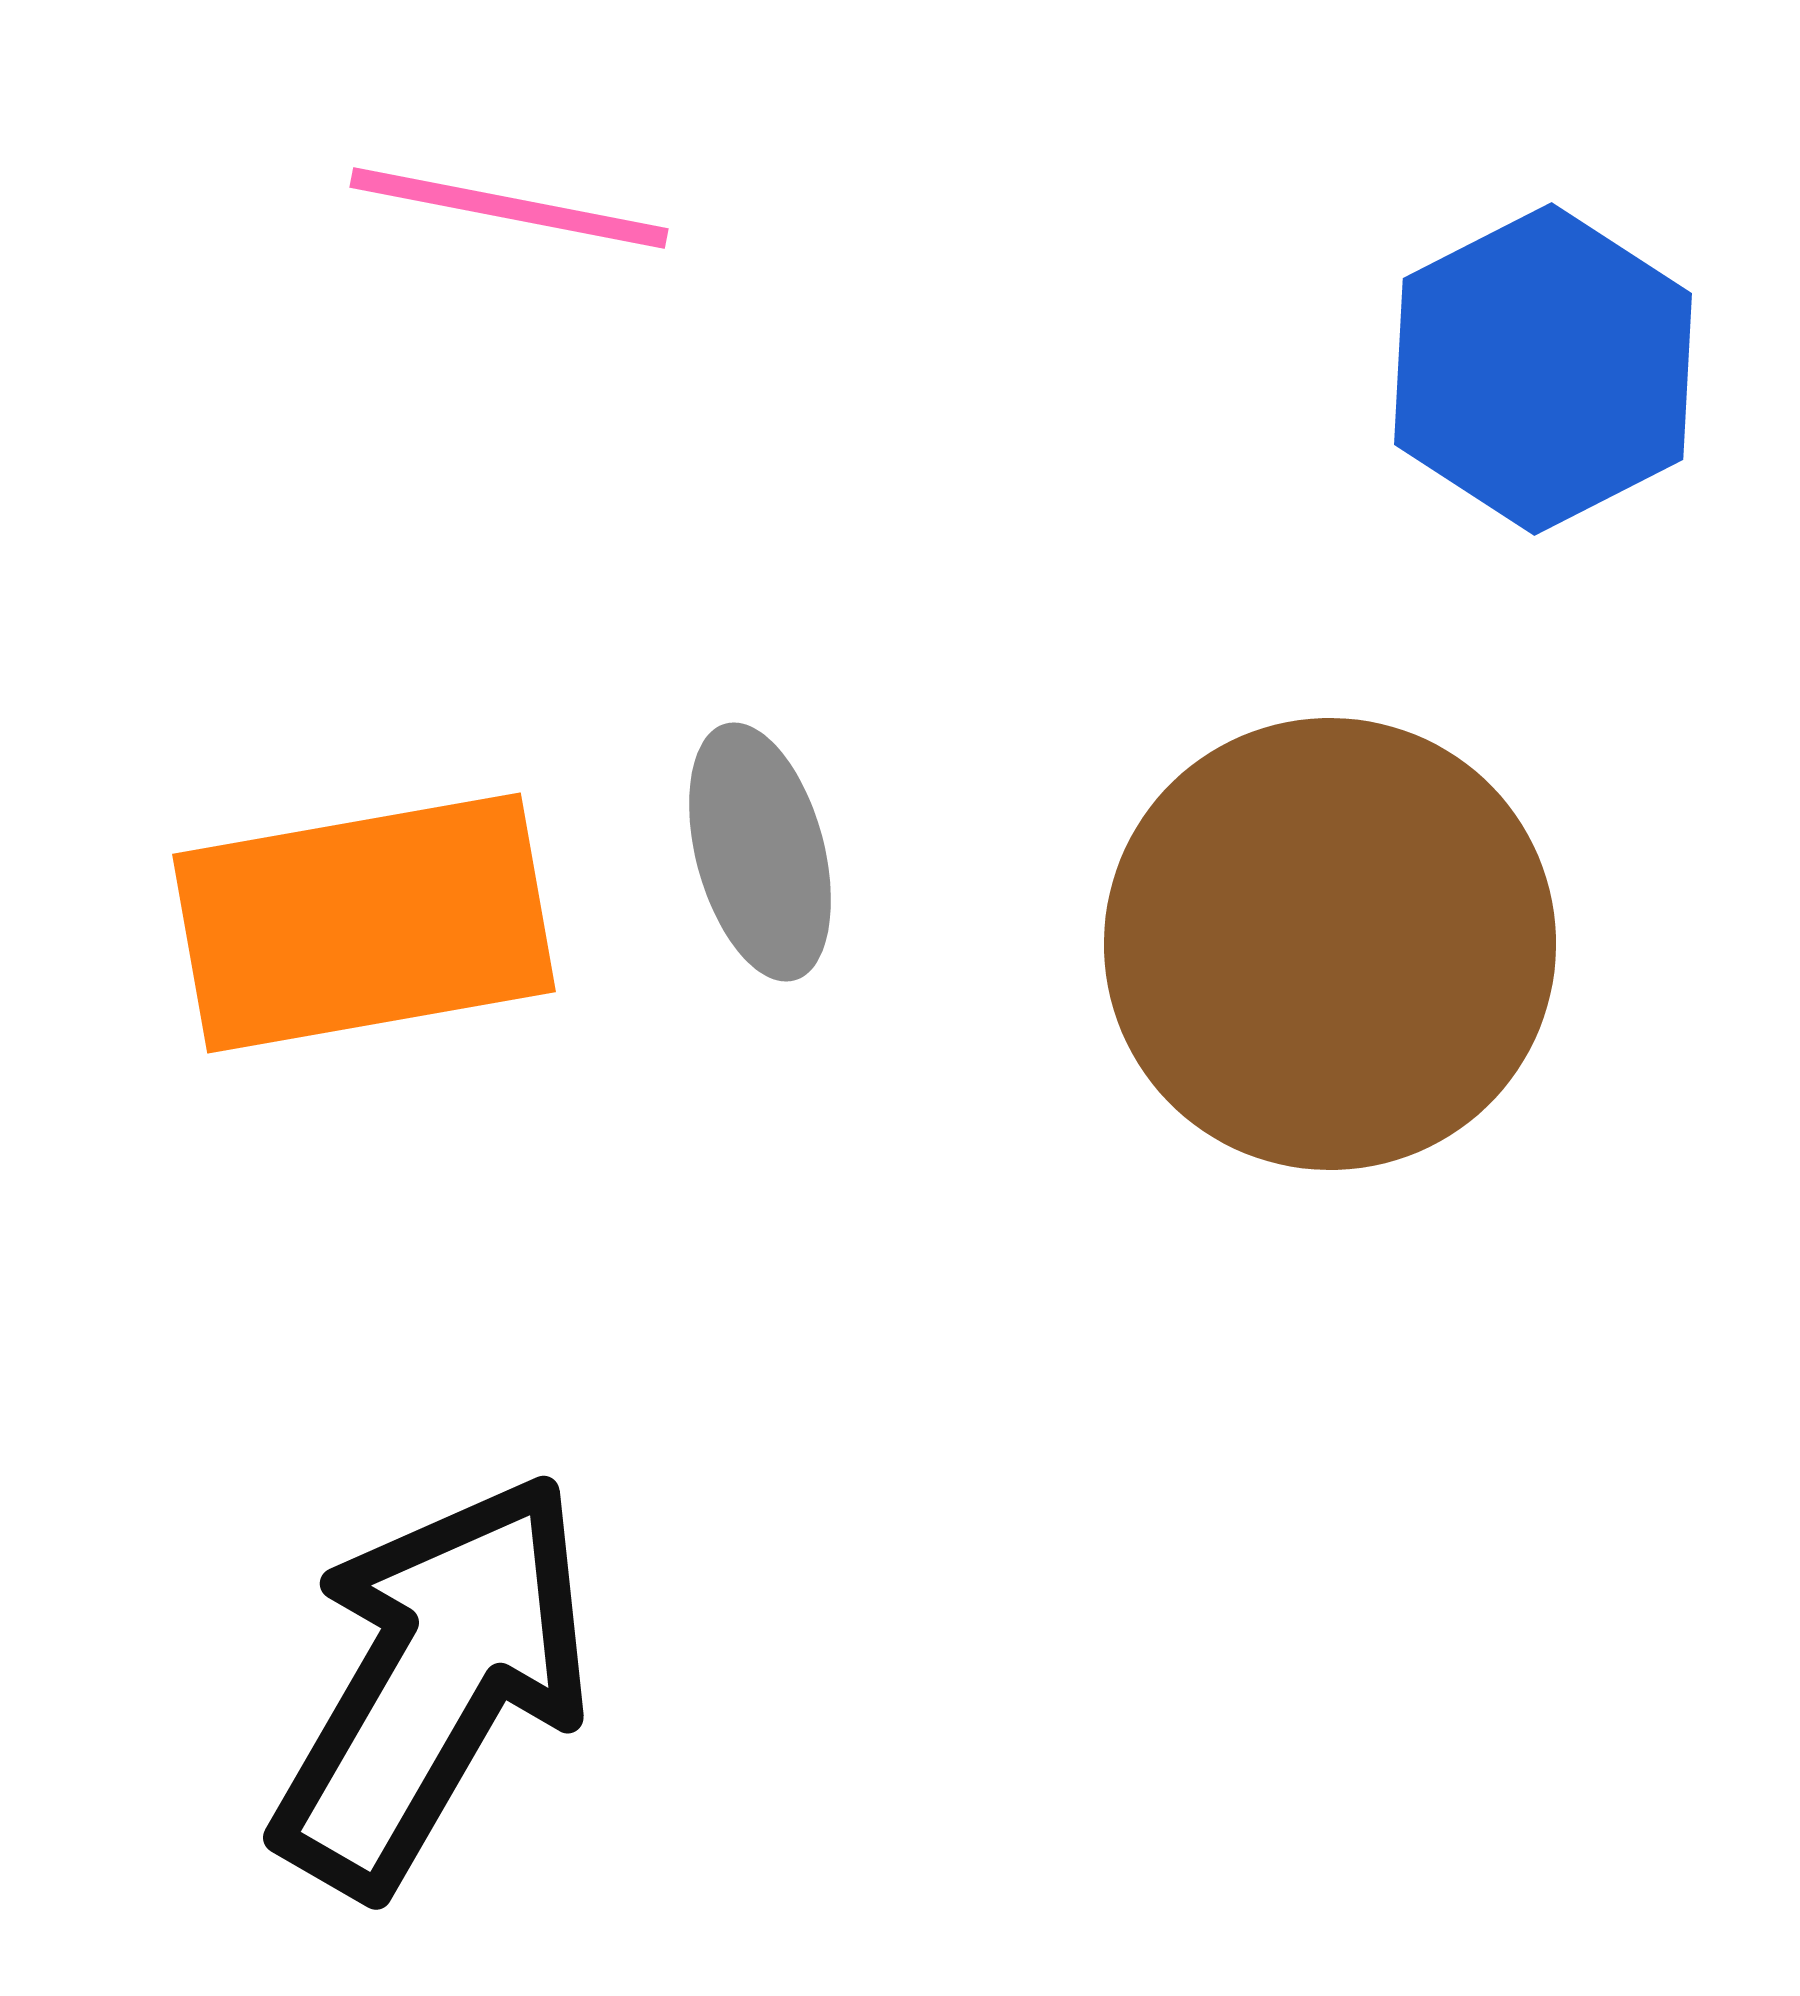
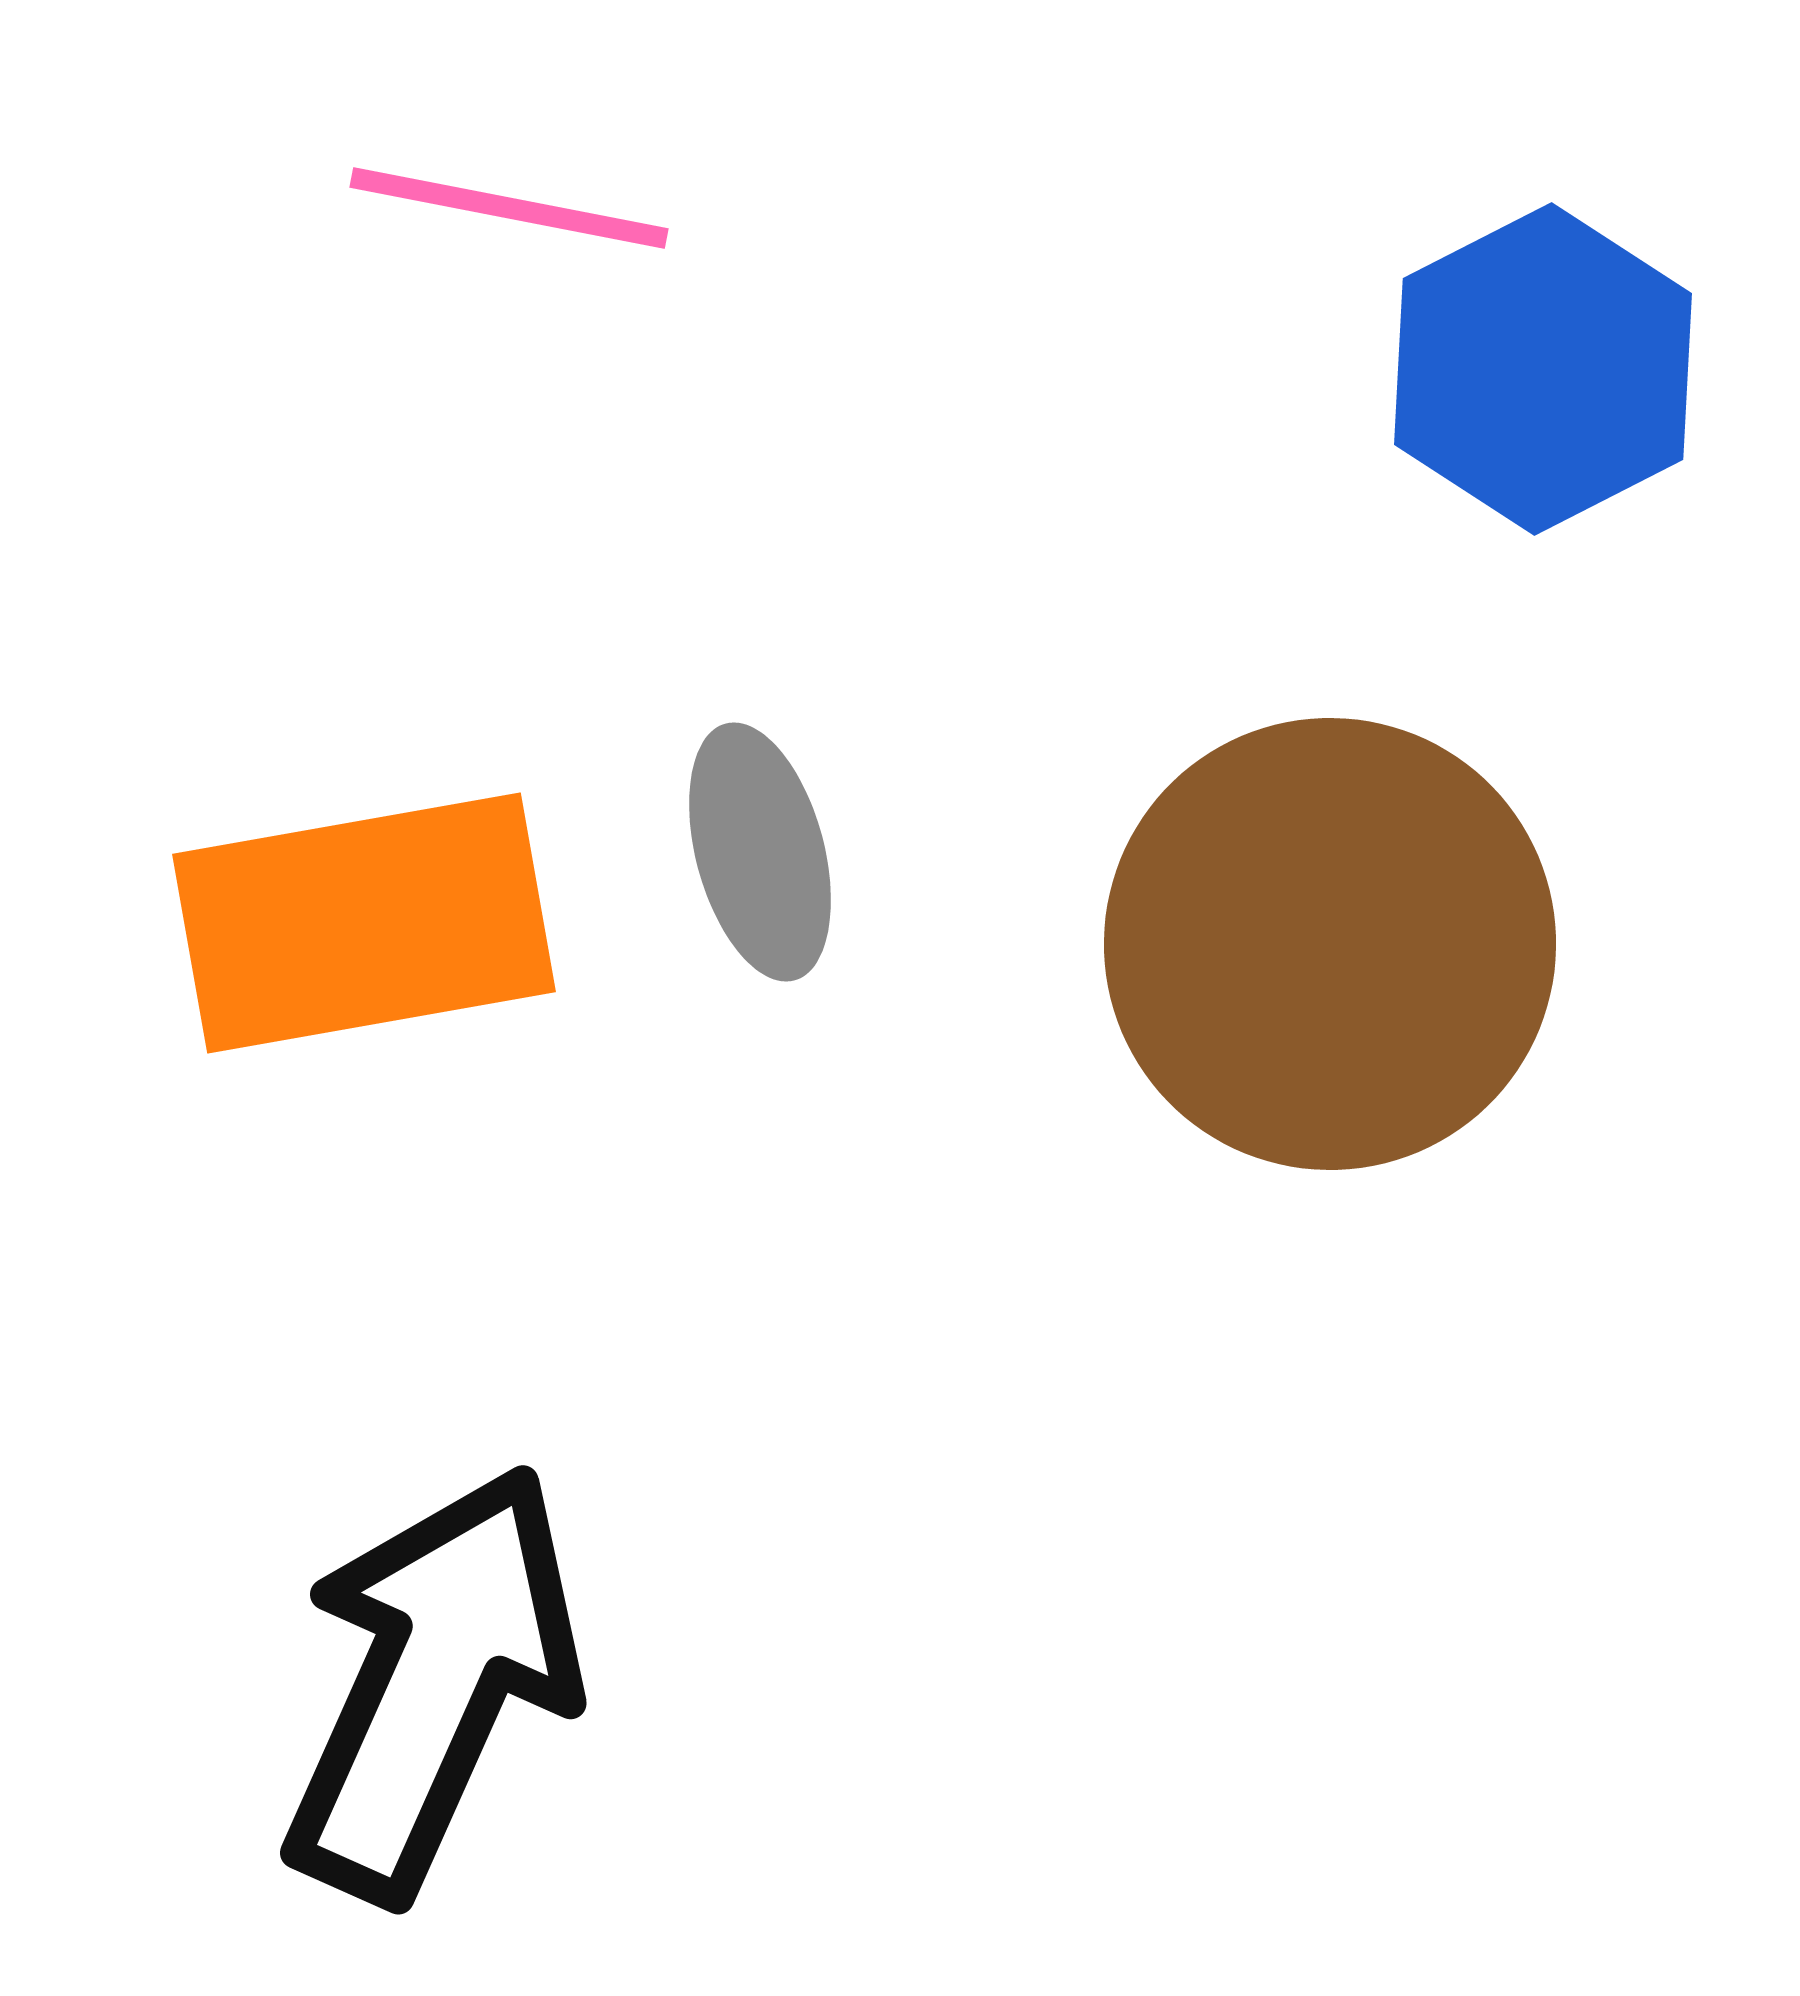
black arrow: rotated 6 degrees counterclockwise
